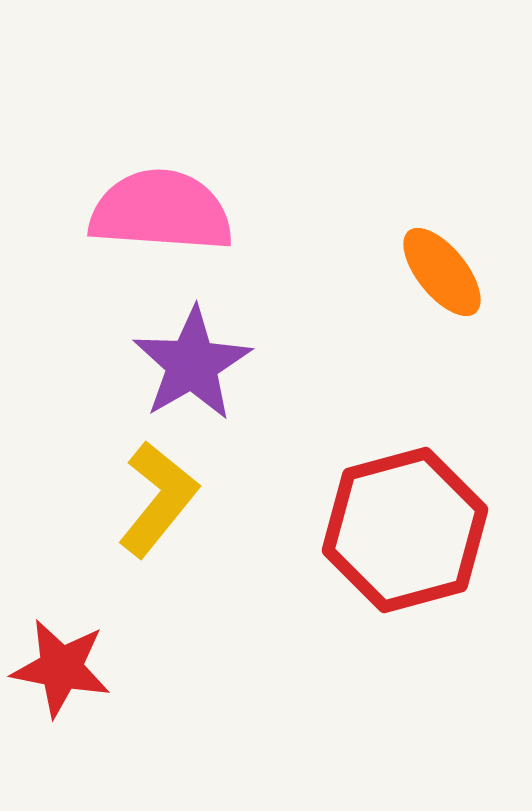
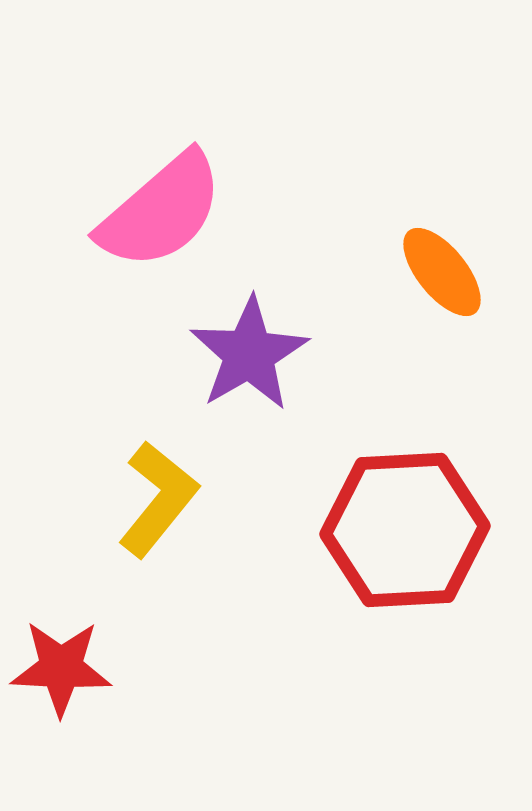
pink semicircle: rotated 135 degrees clockwise
purple star: moved 57 px right, 10 px up
red hexagon: rotated 12 degrees clockwise
red star: rotated 8 degrees counterclockwise
